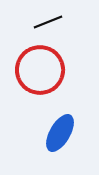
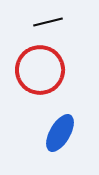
black line: rotated 8 degrees clockwise
